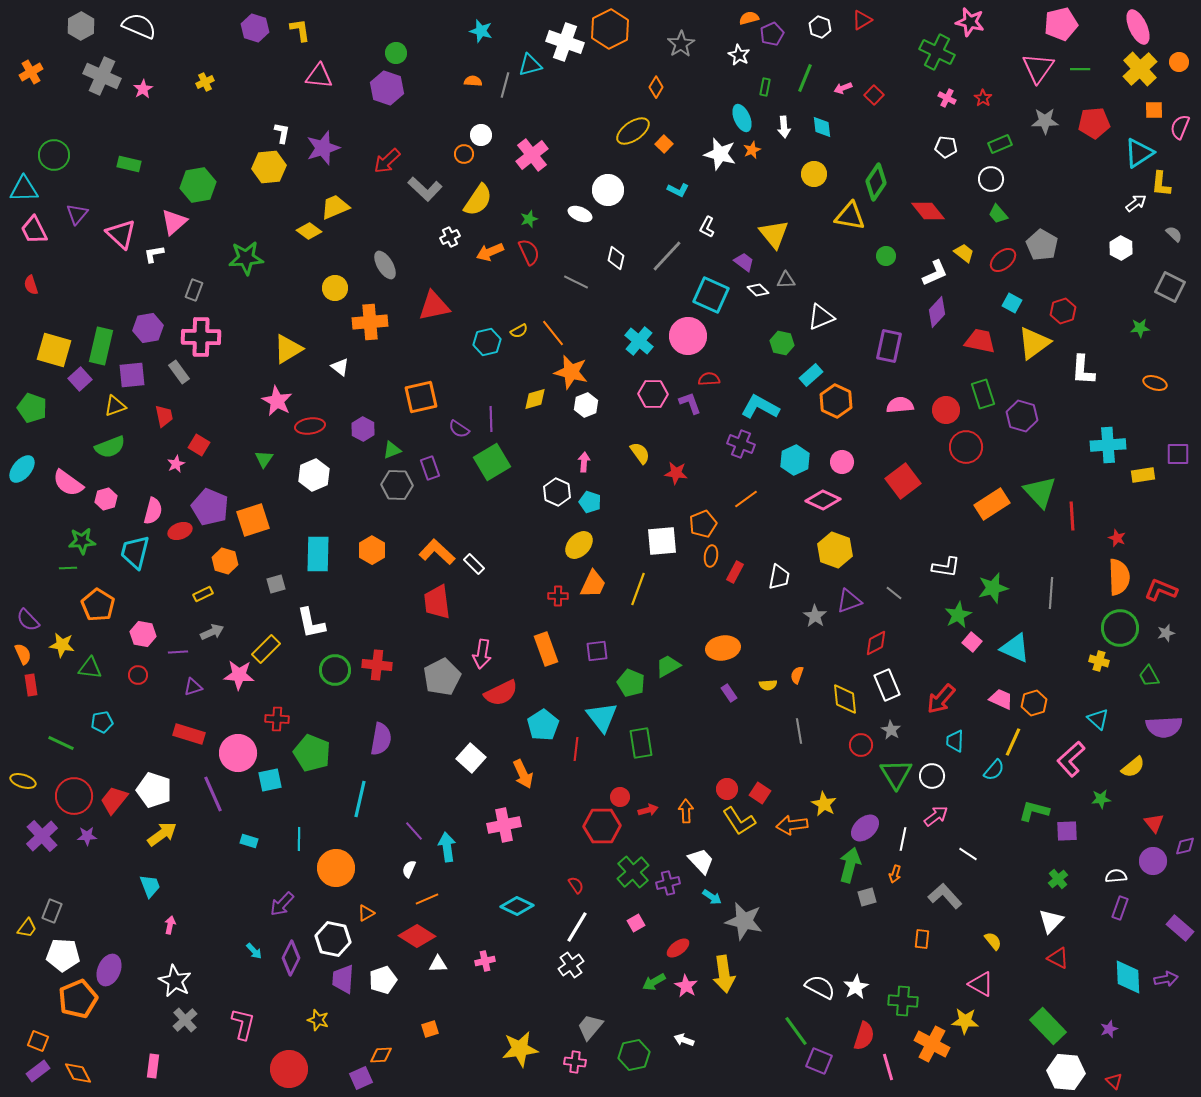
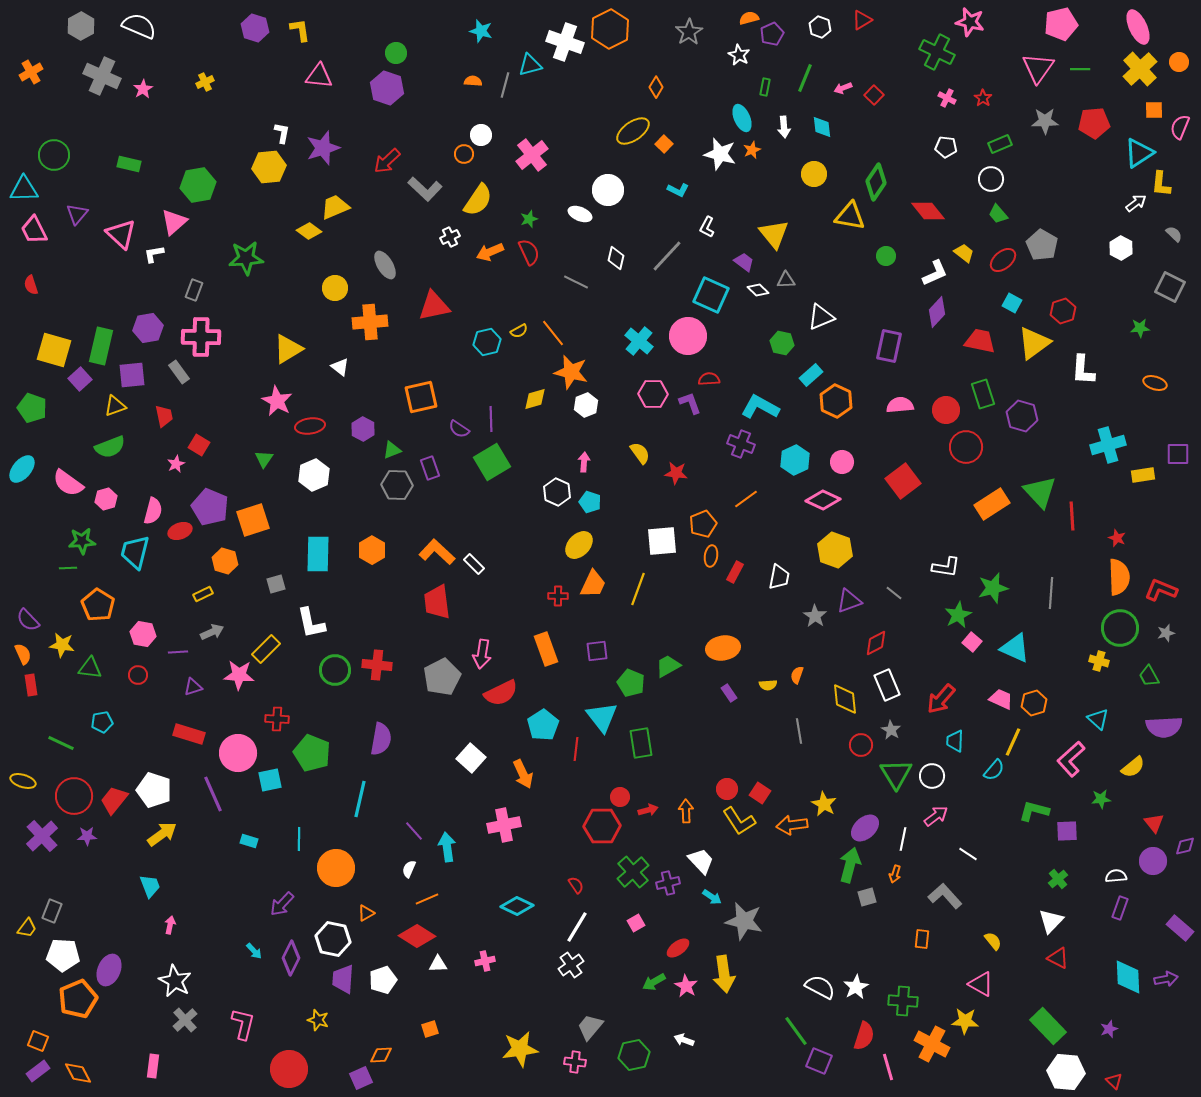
gray star at (681, 44): moved 8 px right, 12 px up
cyan cross at (1108, 445): rotated 12 degrees counterclockwise
